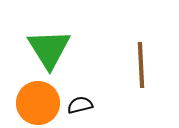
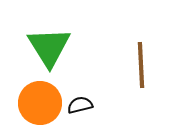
green triangle: moved 2 px up
orange circle: moved 2 px right
